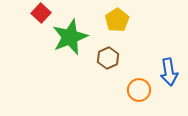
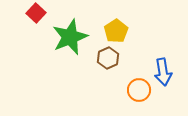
red square: moved 5 px left
yellow pentagon: moved 1 px left, 11 px down
blue arrow: moved 6 px left
